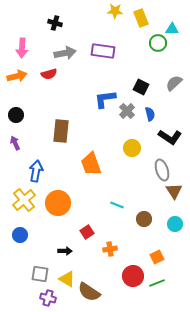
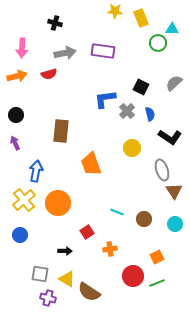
cyan line: moved 7 px down
